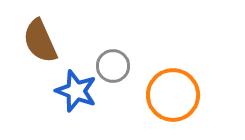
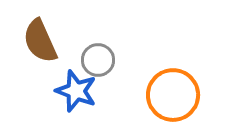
gray circle: moved 15 px left, 6 px up
